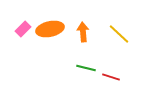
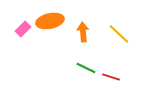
orange ellipse: moved 8 px up
green line: rotated 12 degrees clockwise
